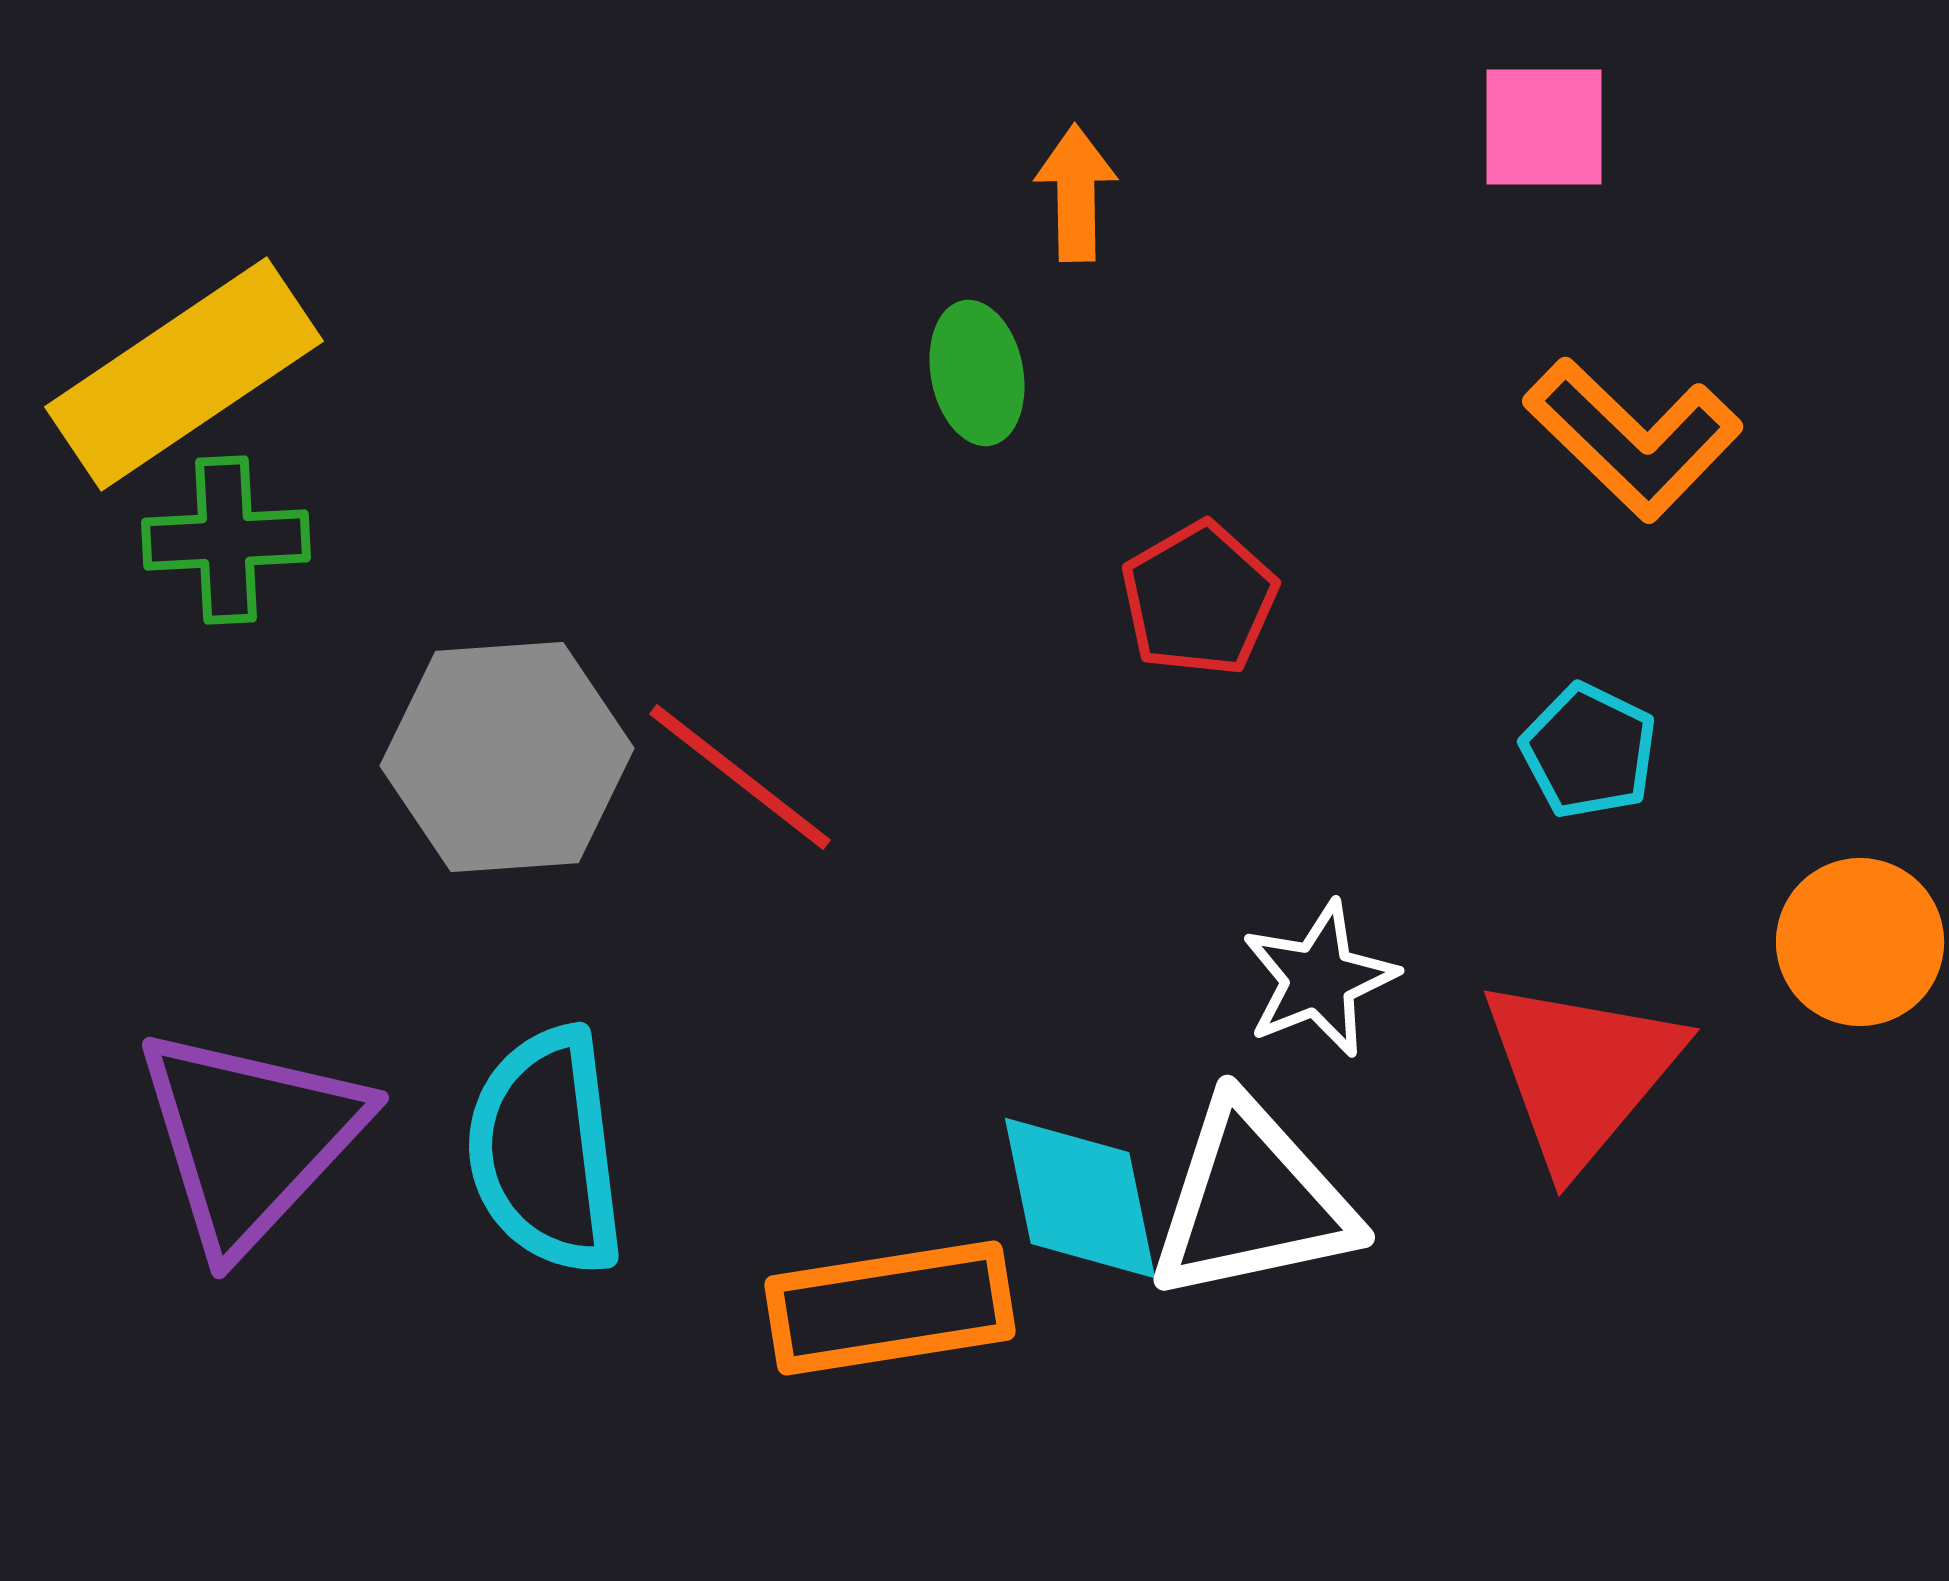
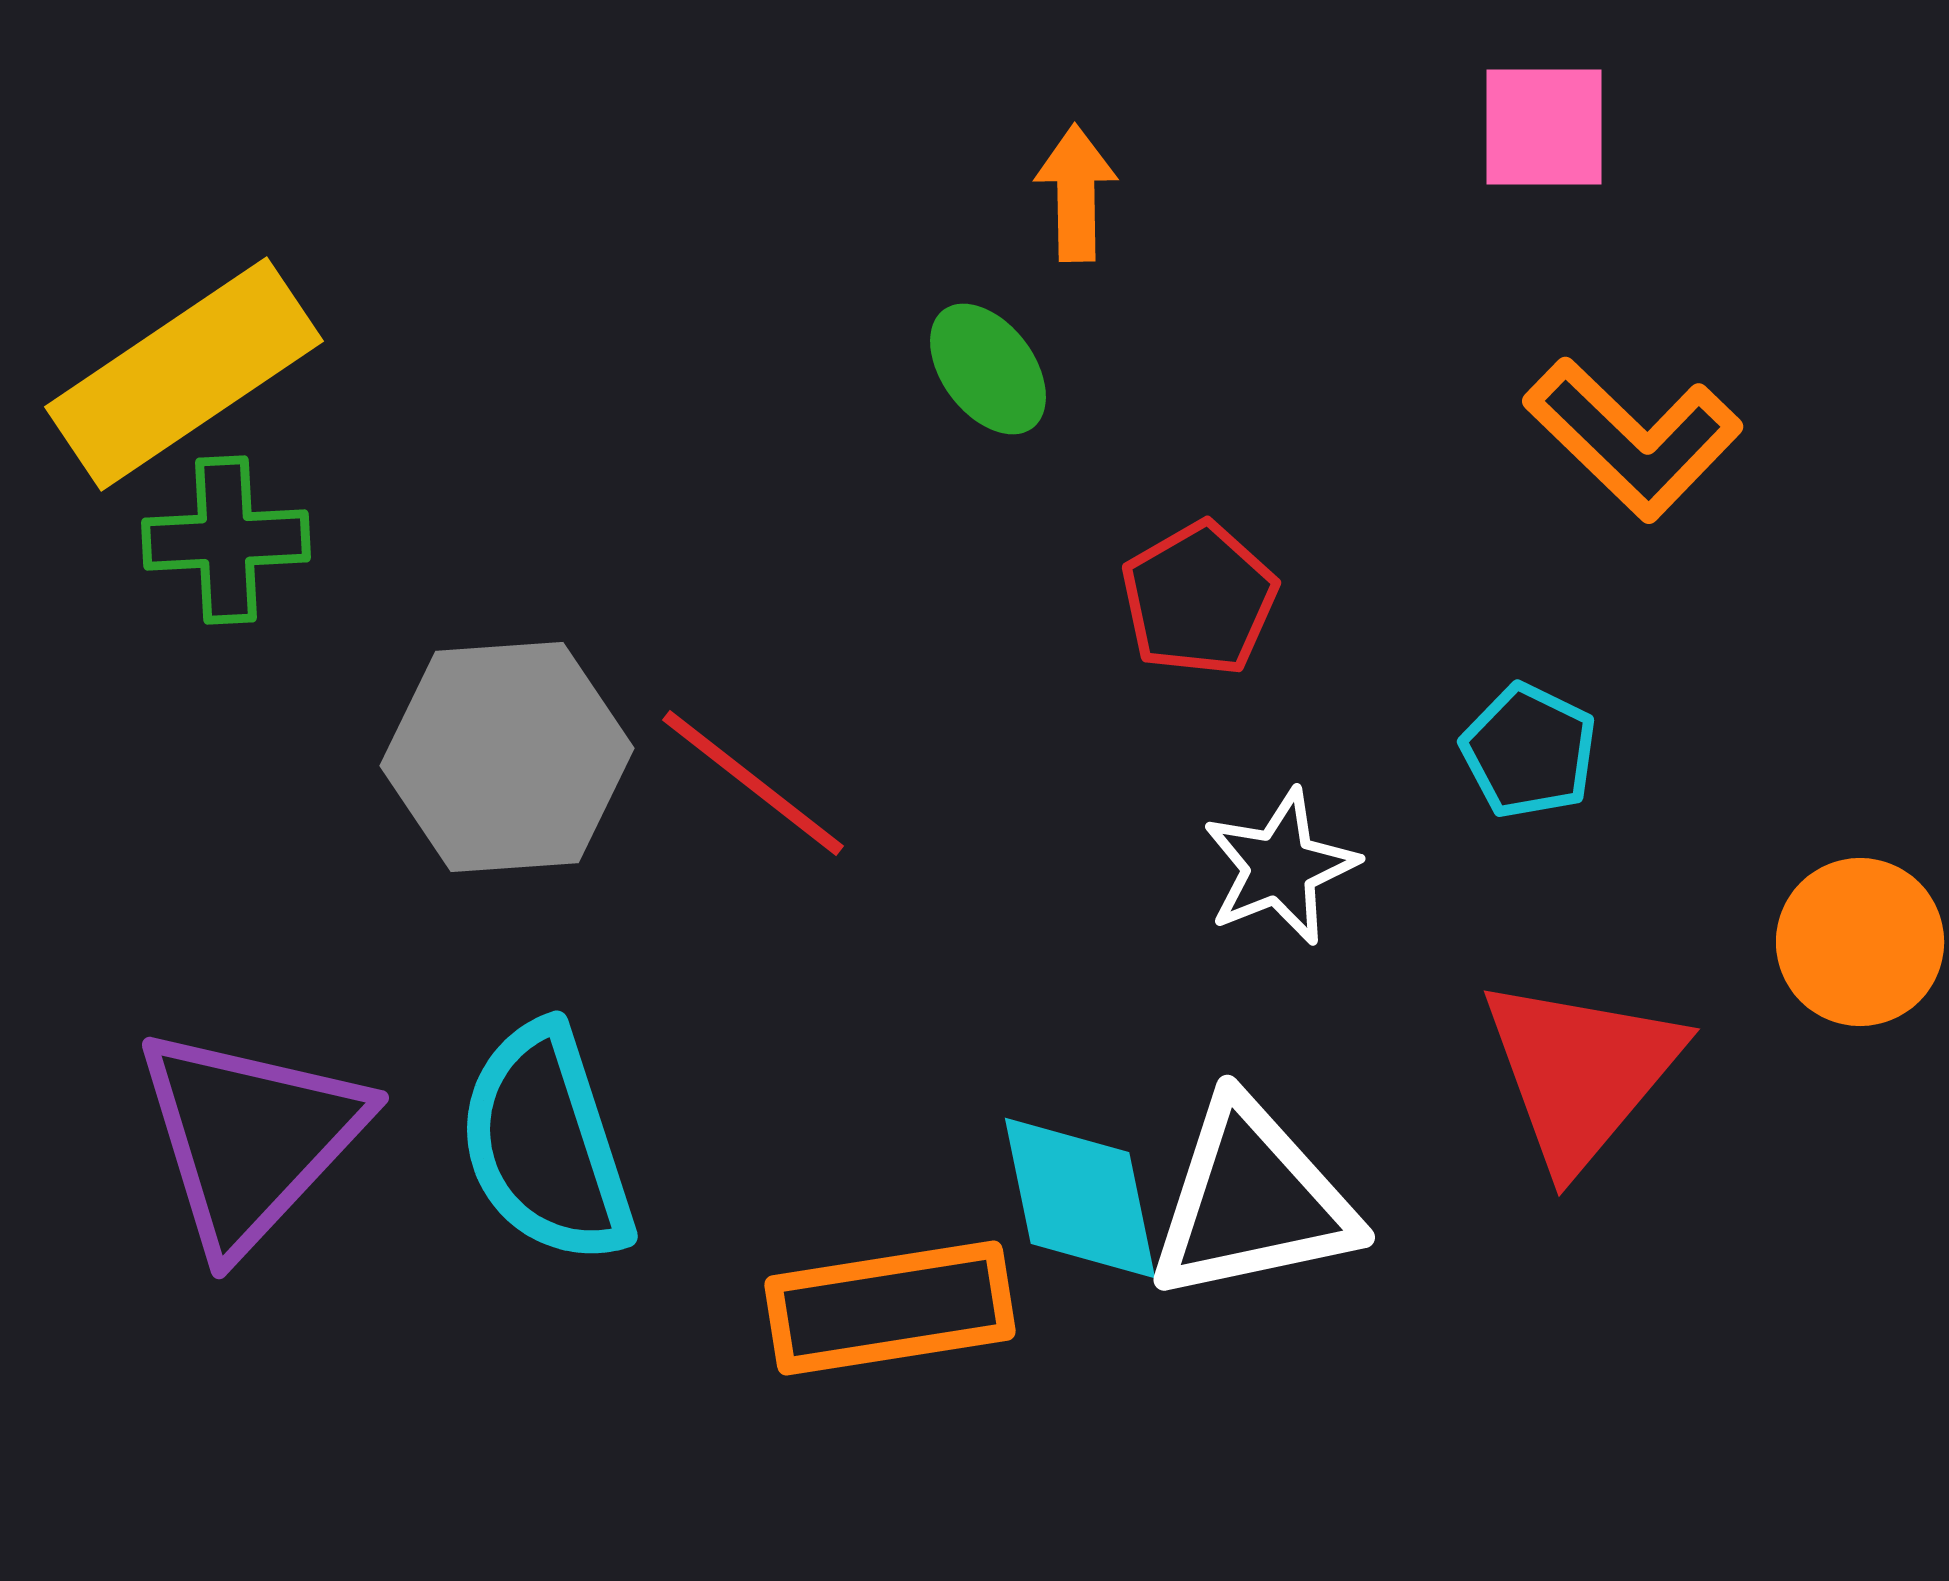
green ellipse: moved 11 px right, 4 px up; rotated 26 degrees counterclockwise
cyan pentagon: moved 60 px left
red line: moved 13 px right, 6 px down
white star: moved 39 px left, 112 px up
cyan semicircle: moved 7 px up; rotated 11 degrees counterclockwise
